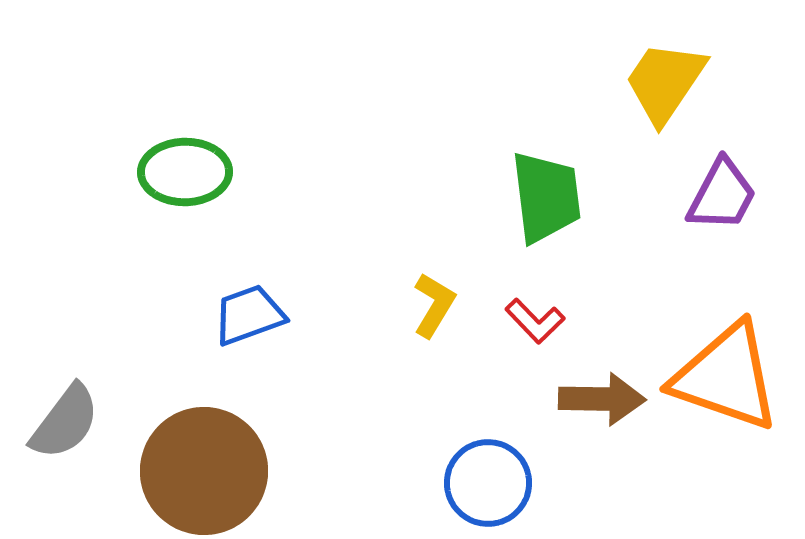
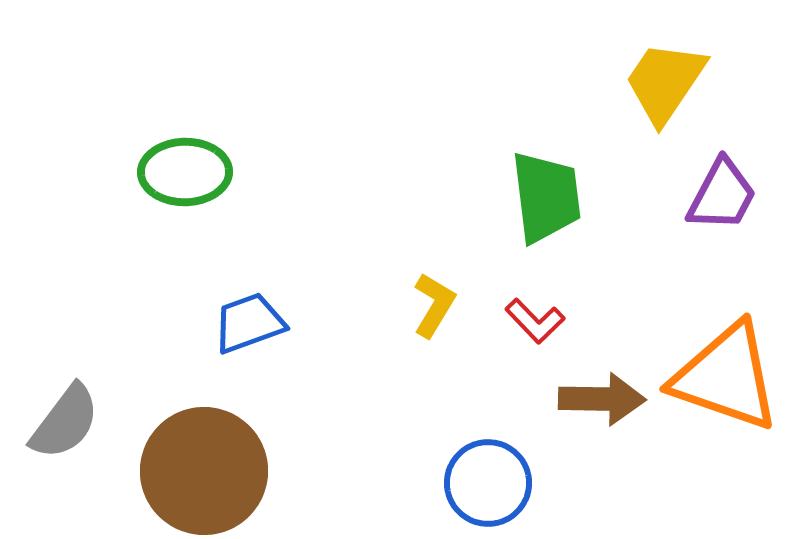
blue trapezoid: moved 8 px down
